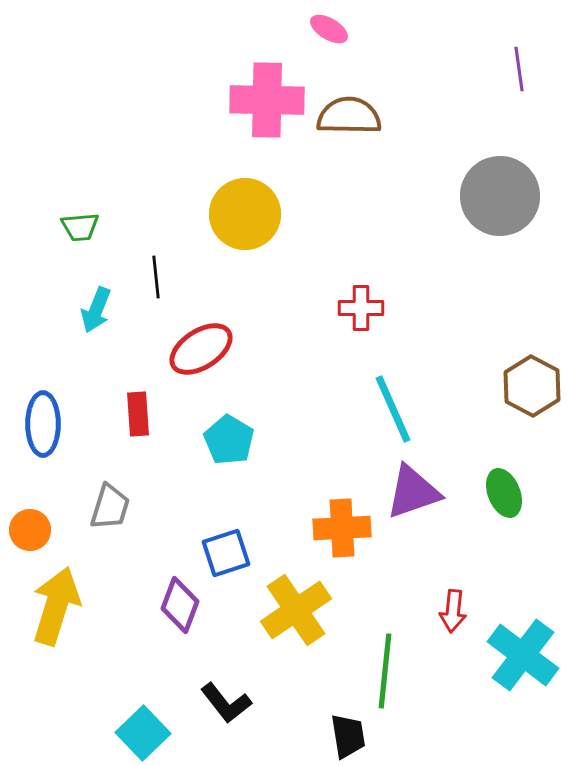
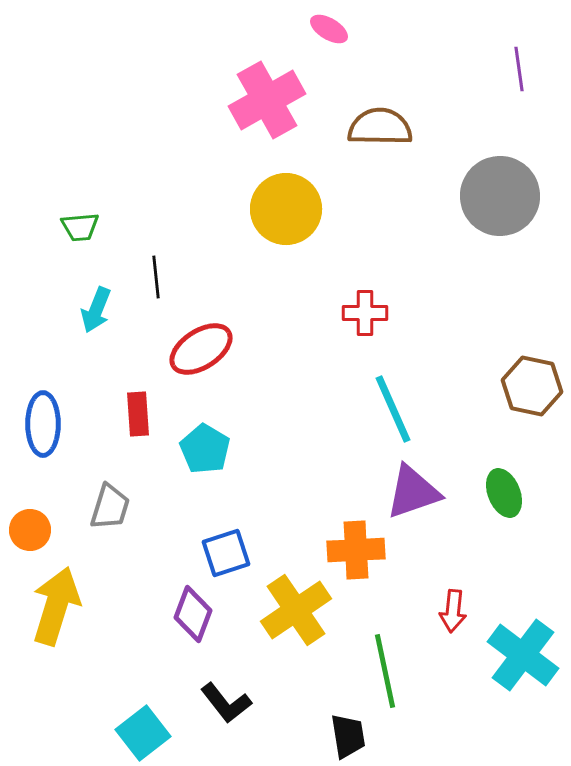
pink cross: rotated 30 degrees counterclockwise
brown semicircle: moved 31 px right, 11 px down
yellow circle: moved 41 px right, 5 px up
red cross: moved 4 px right, 5 px down
brown hexagon: rotated 16 degrees counterclockwise
cyan pentagon: moved 24 px left, 9 px down
orange cross: moved 14 px right, 22 px down
purple diamond: moved 13 px right, 9 px down
green line: rotated 18 degrees counterclockwise
cyan square: rotated 6 degrees clockwise
